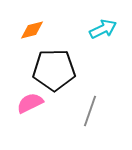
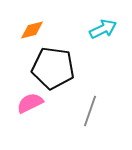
black pentagon: moved 1 px left, 2 px up; rotated 9 degrees clockwise
